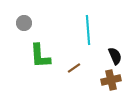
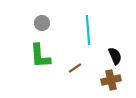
gray circle: moved 18 px right
brown line: moved 1 px right
